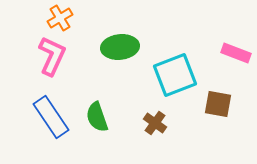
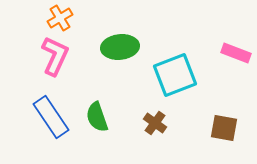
pink L-shape: moved 3 px right
brown square: moved 6 px right, 24 px down
